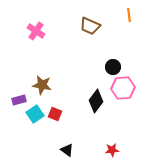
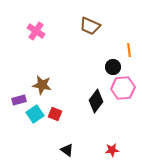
orange line: moved 35 px down
